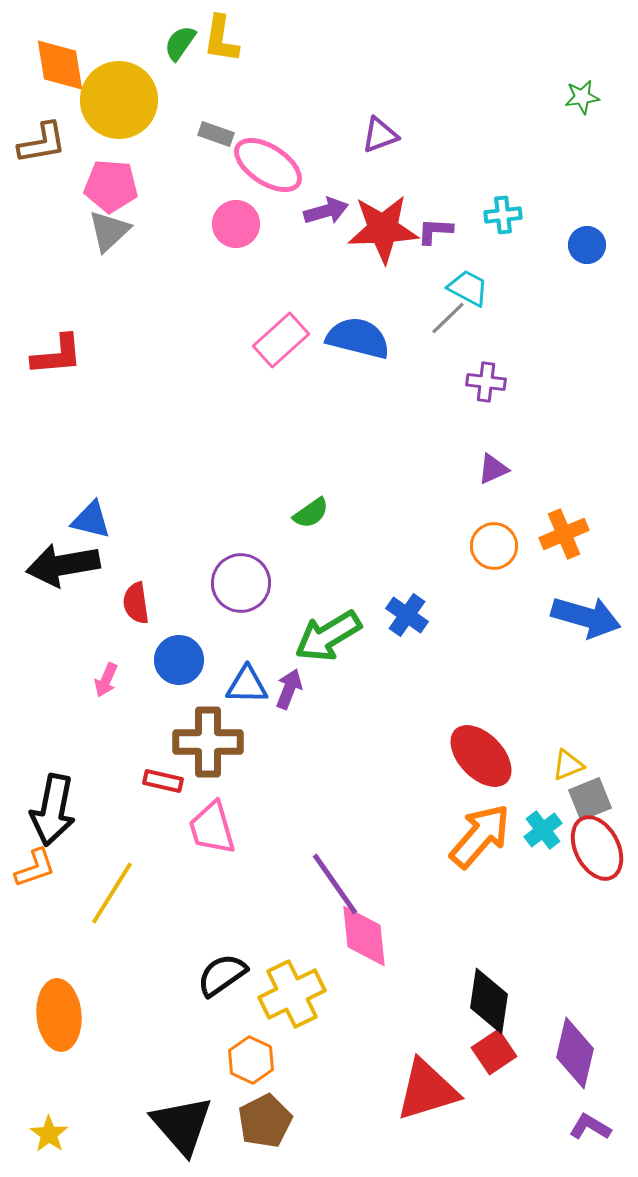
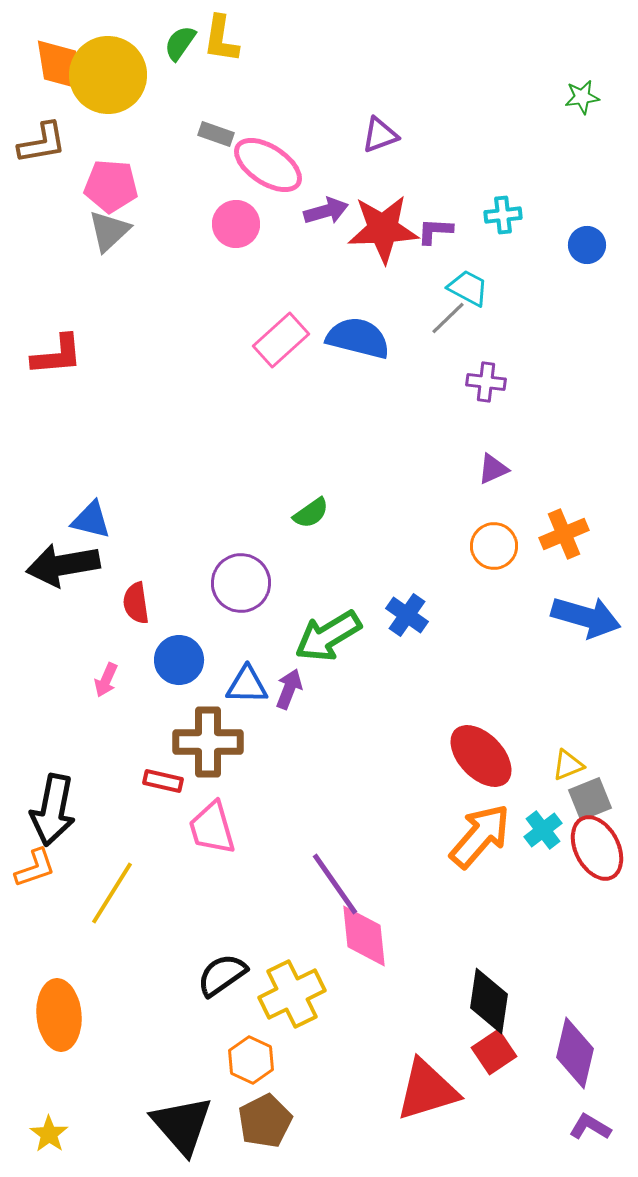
yellow circle at (119, 100): moved 11 px left, 25 px up
